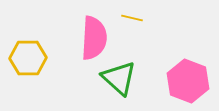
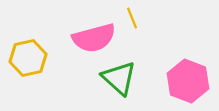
yellow line: rotated 55 degrees clockwise
pink semicircle: rotated 72 degrees clockwise
yellow hexagon: rotated 12 degrees counterclockwise
